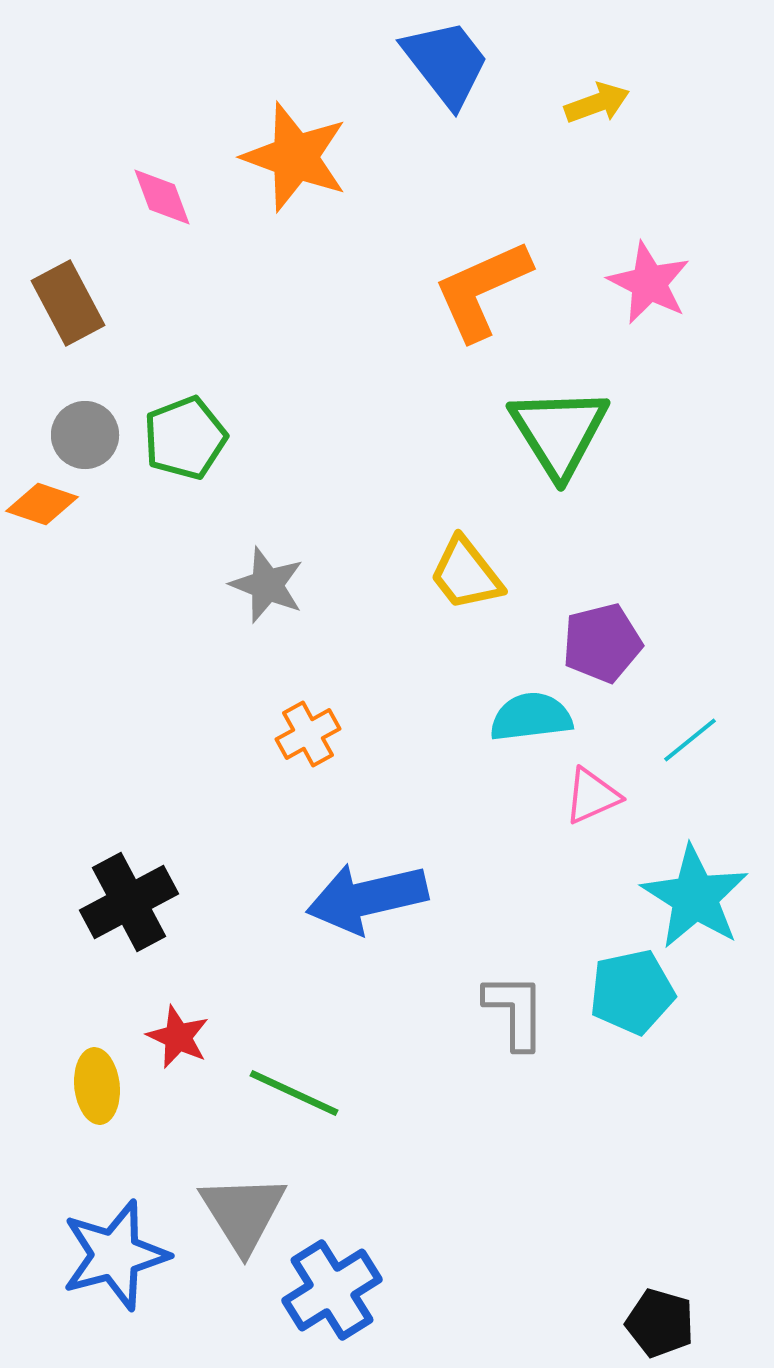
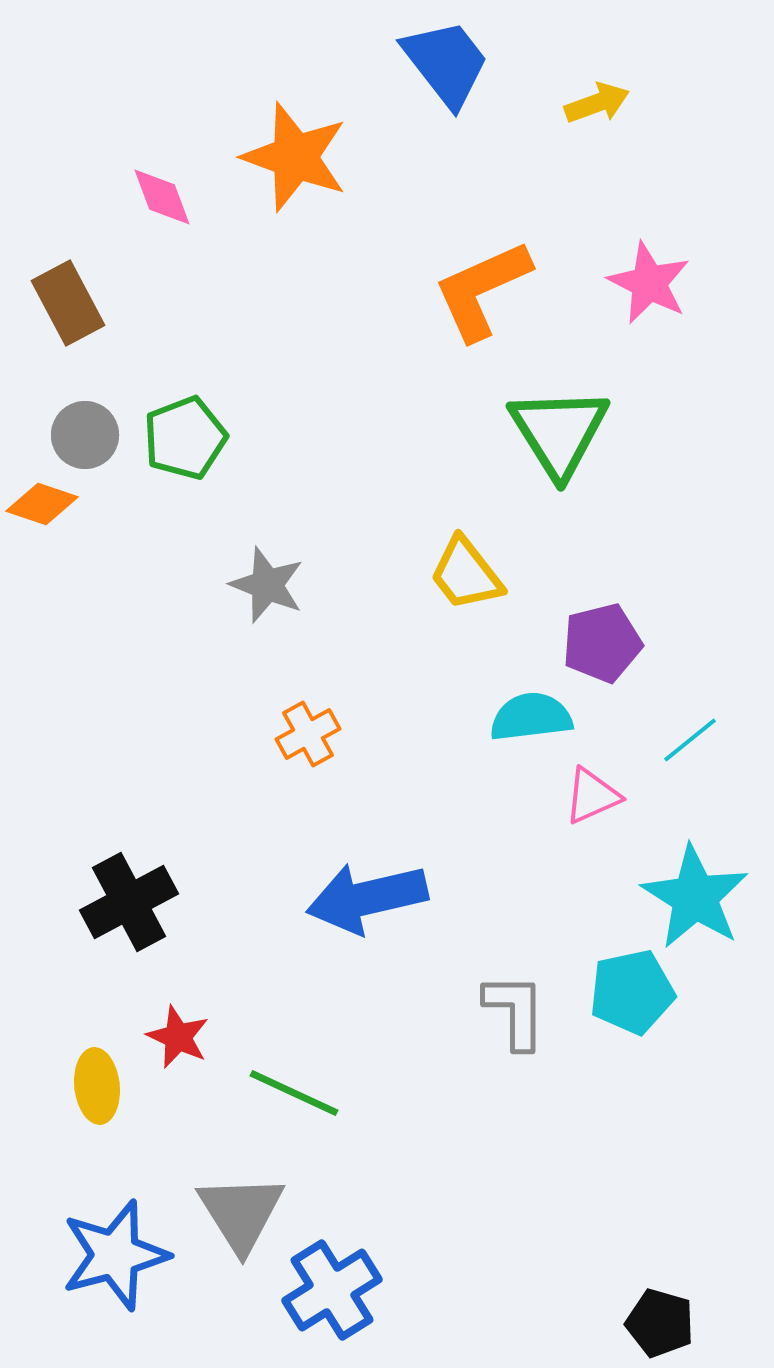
gray triangle: moved 2 px left
